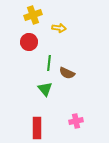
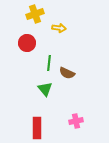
yellow cross: moved 2 px right, 1 px up
red circle: moved 2 px left, 1 px down
